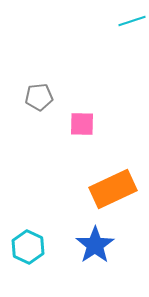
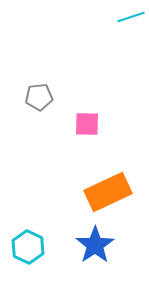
cyan line: moved 1 px left, 4 px up
pink square: moved 5 px right
orange rectangle: moved 5 px left, 3 px down
